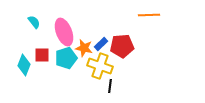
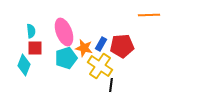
cyan semicircle: moved 3 px left, 9 px down; rotated 32 degrees clockwise
blue rectangle: rotated 16 degrees counterclockwise
red square: moved 7 px left, 7 px up
yellow cross: rotated 15 degrees clockwise
black line: moved 1 px right, 1 px up
